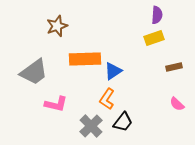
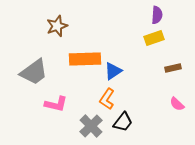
brown rectangle: moved 1 px left, 1 px down
